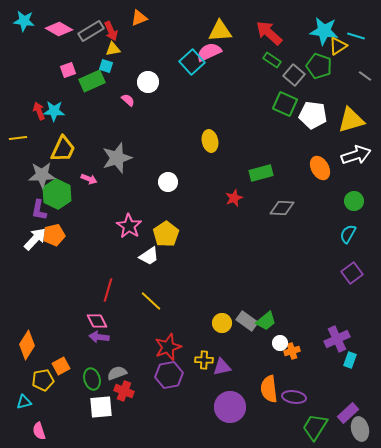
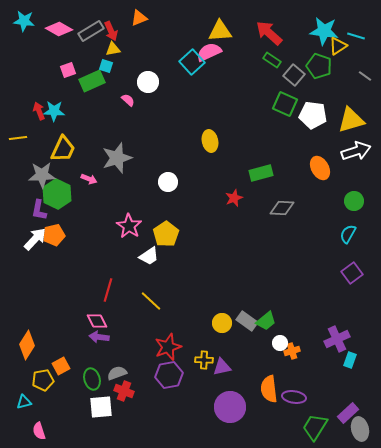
white arrow at (356, 155): moved 4 px up
